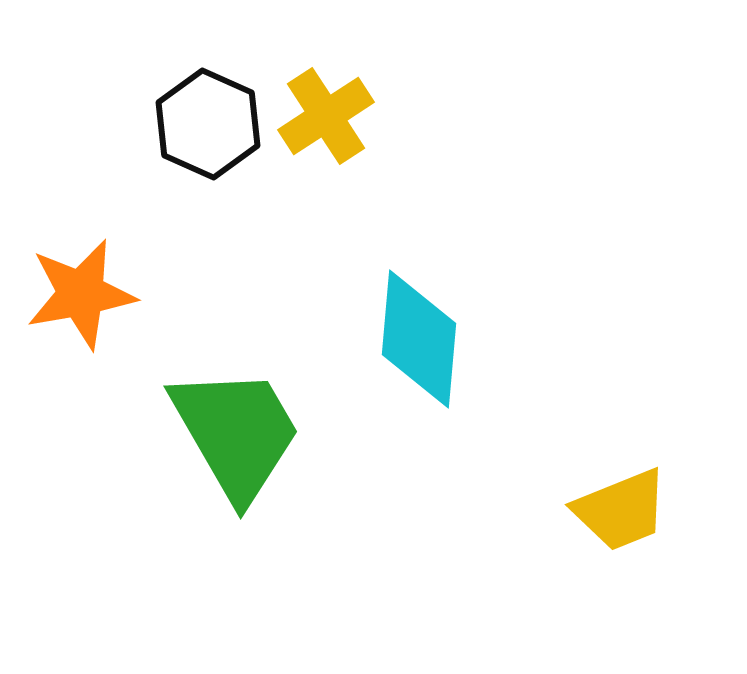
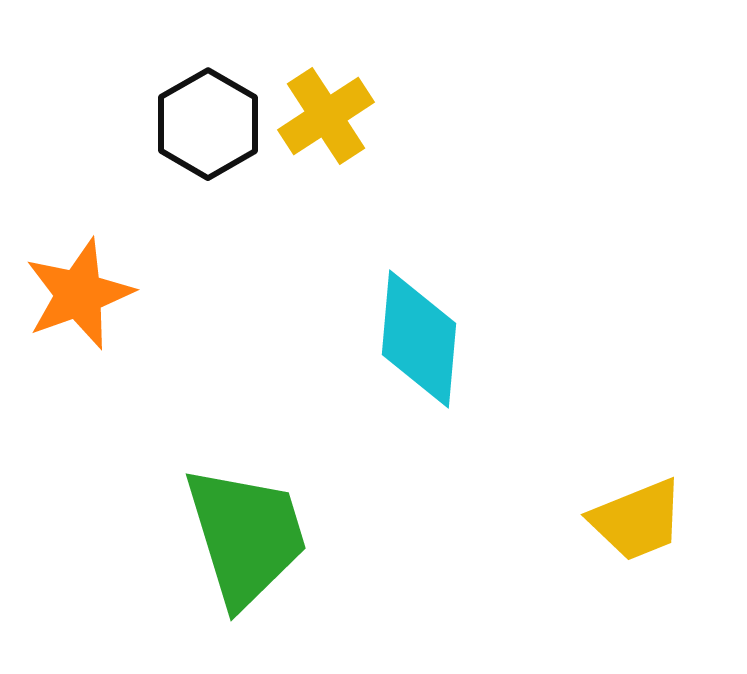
black hexagon: rotated 6 degrees clockwise
orange star: moved 2 px left; rotated 10 degrees counterclockwise
green trapezoid: moved 10 px right, 103 px down; rotated 13 degrees clockwise
yellow trapezoid: moved 16 px right, 10 px down
